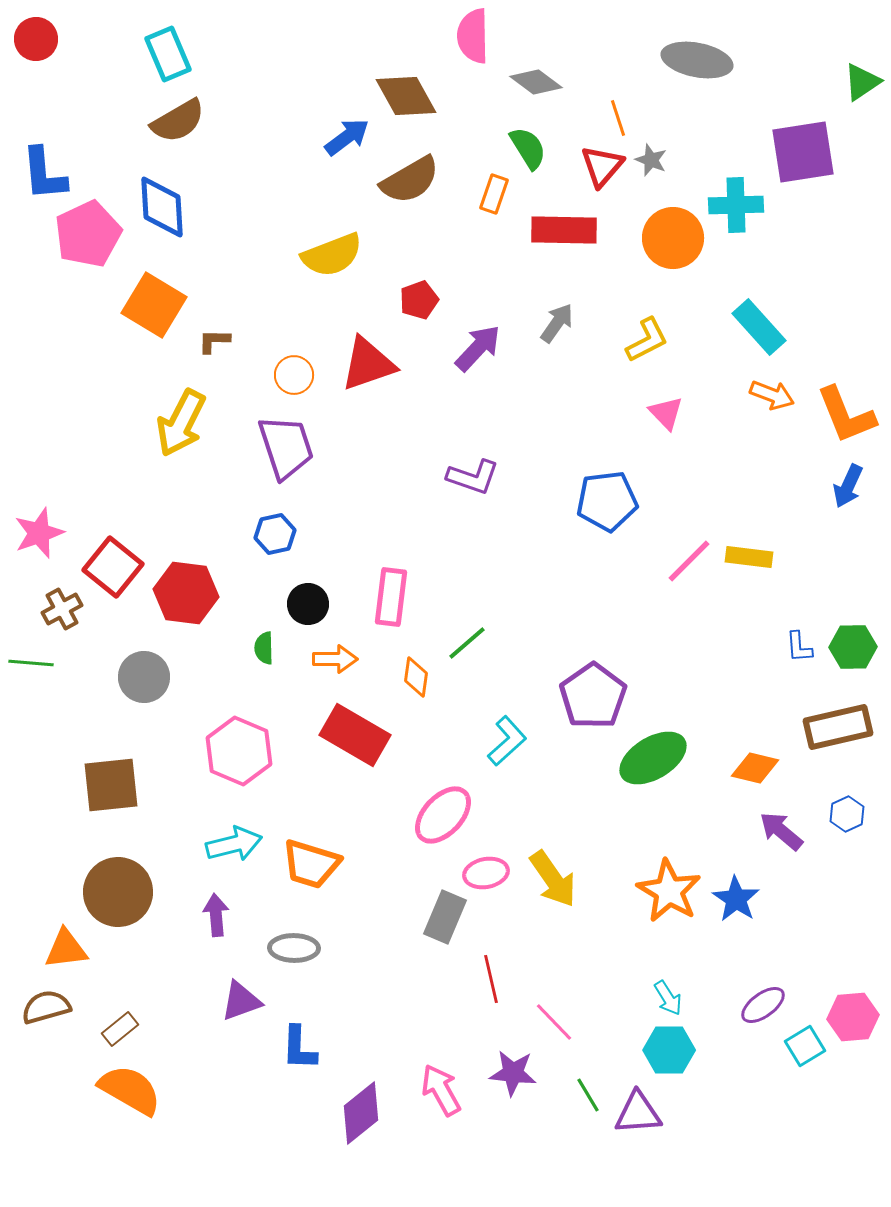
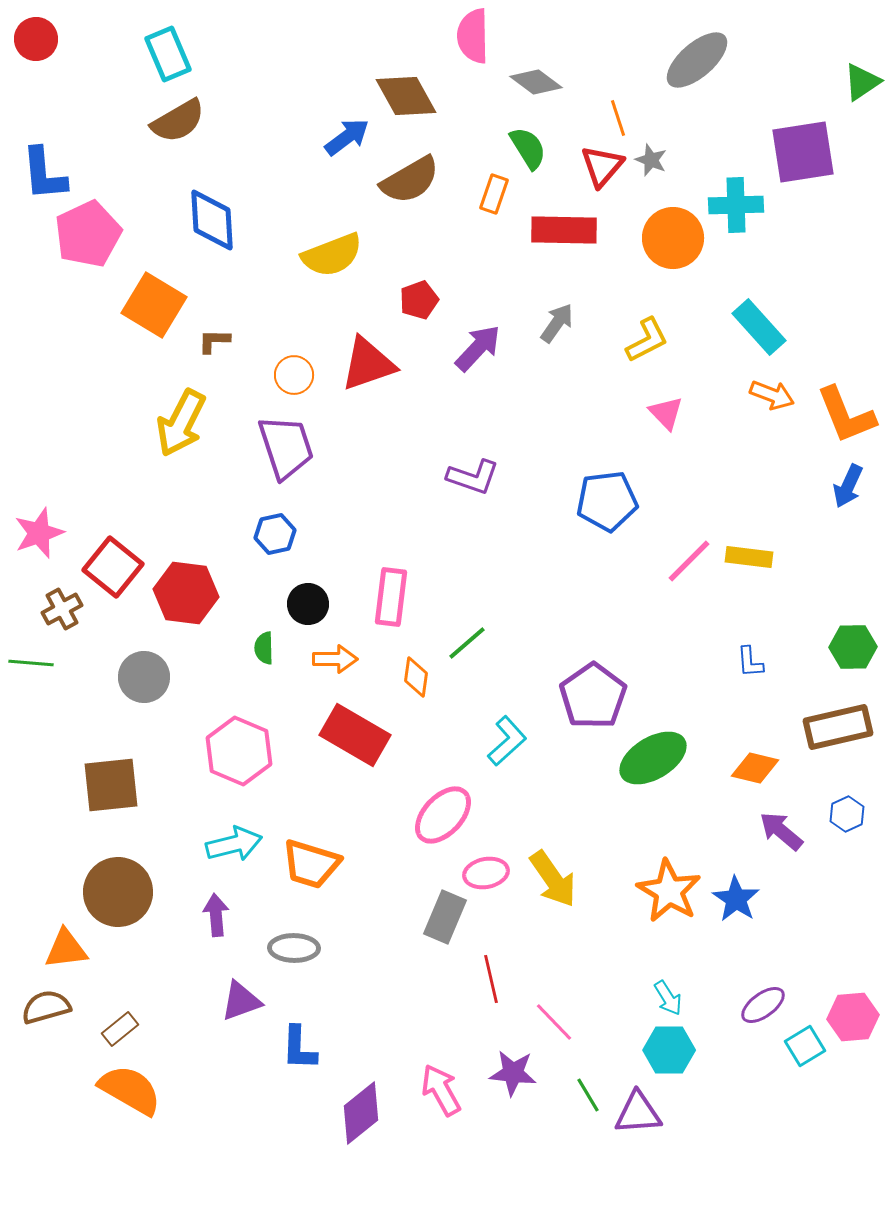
gray ellipse at (697, 60): rotated 52 degrees counterclockwise
blue diamond at (162, 207): moved 50 px right, 13 px down
blue L-shape at (799, 647): moved 49 px left, 15 px down
